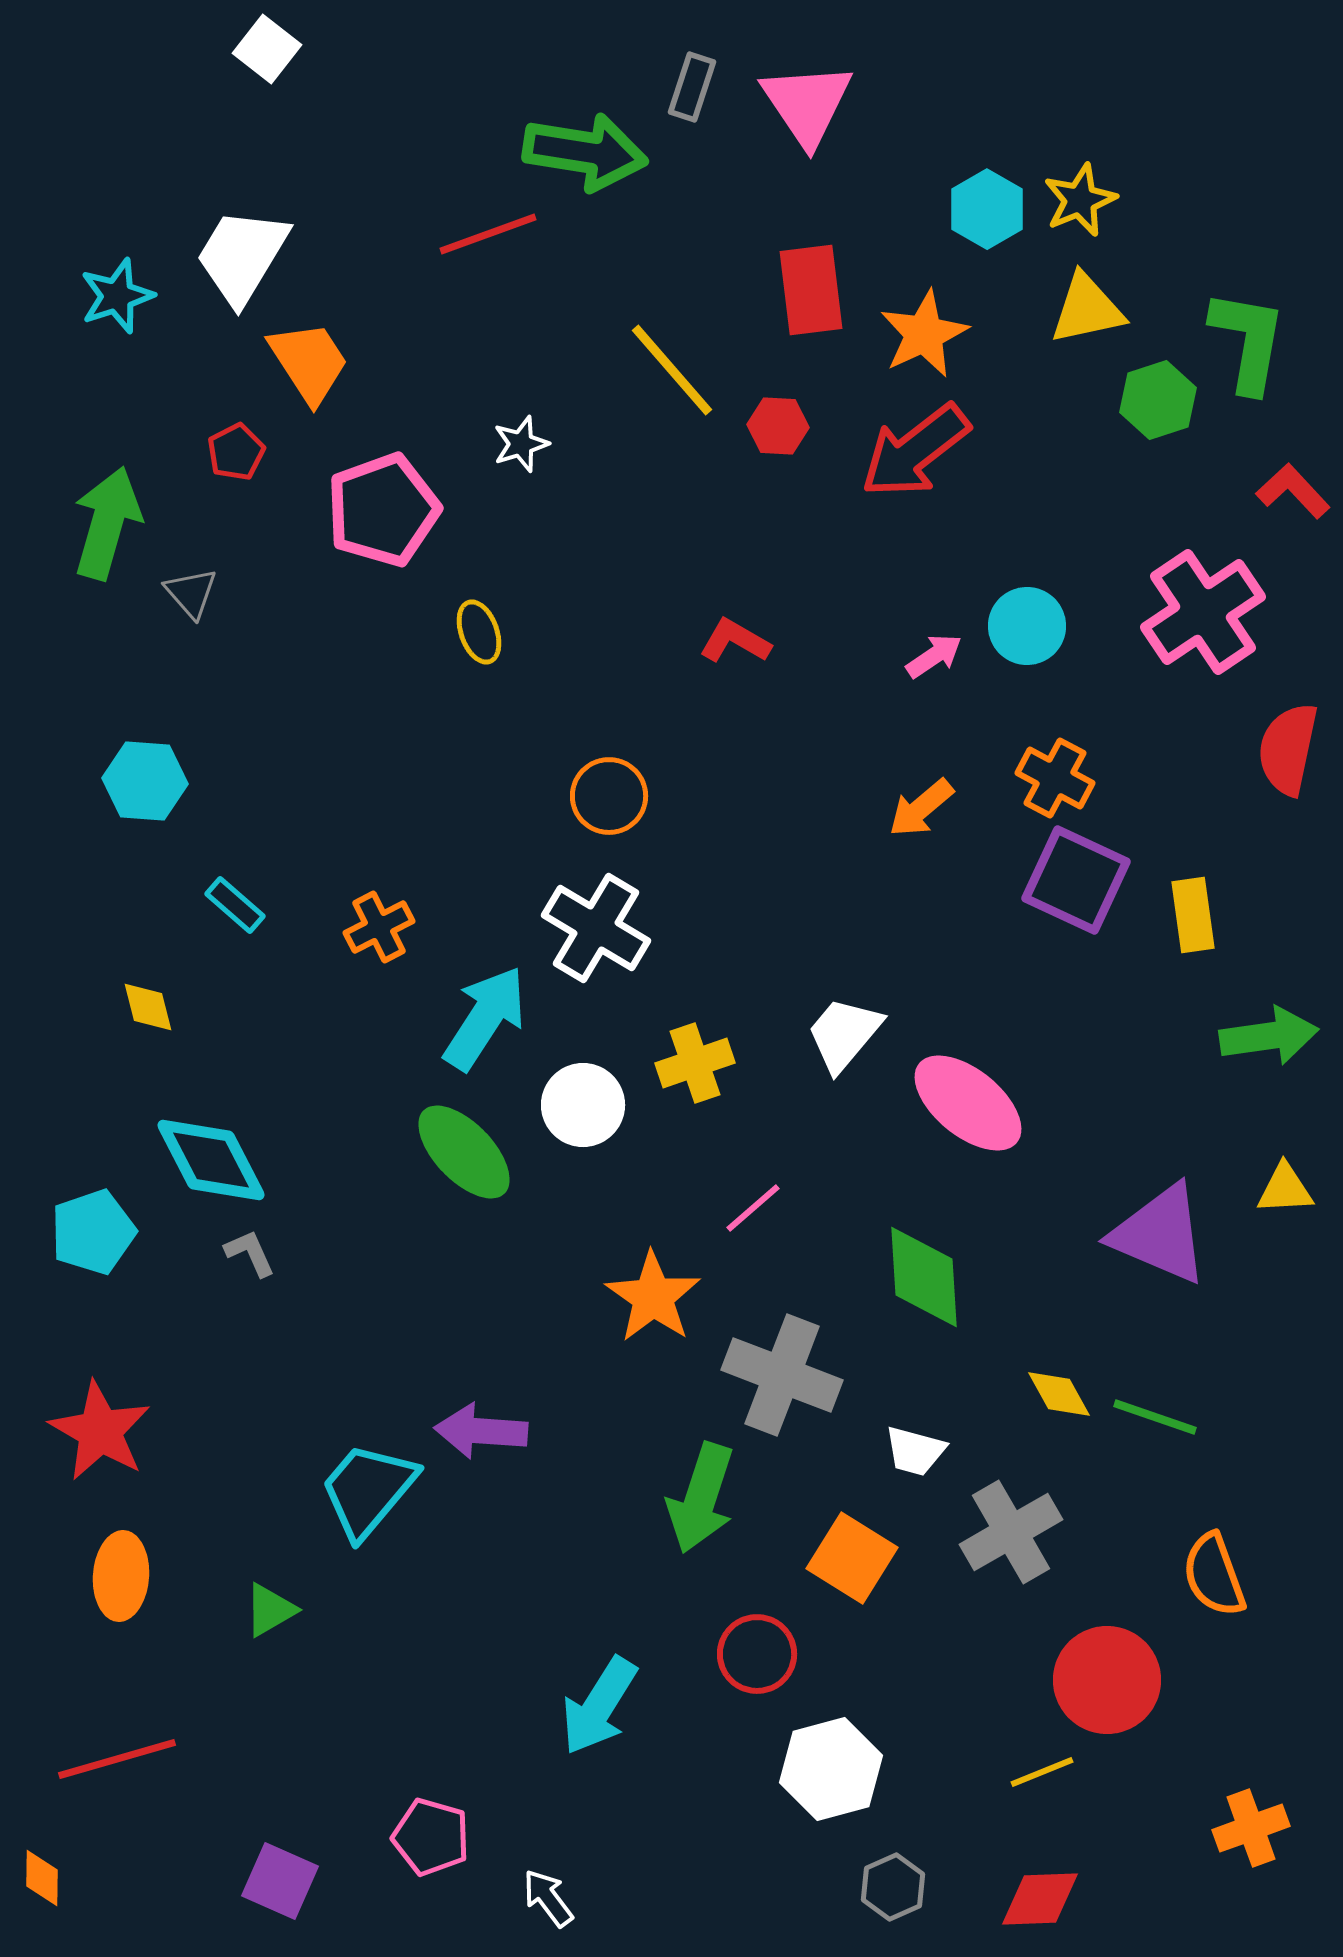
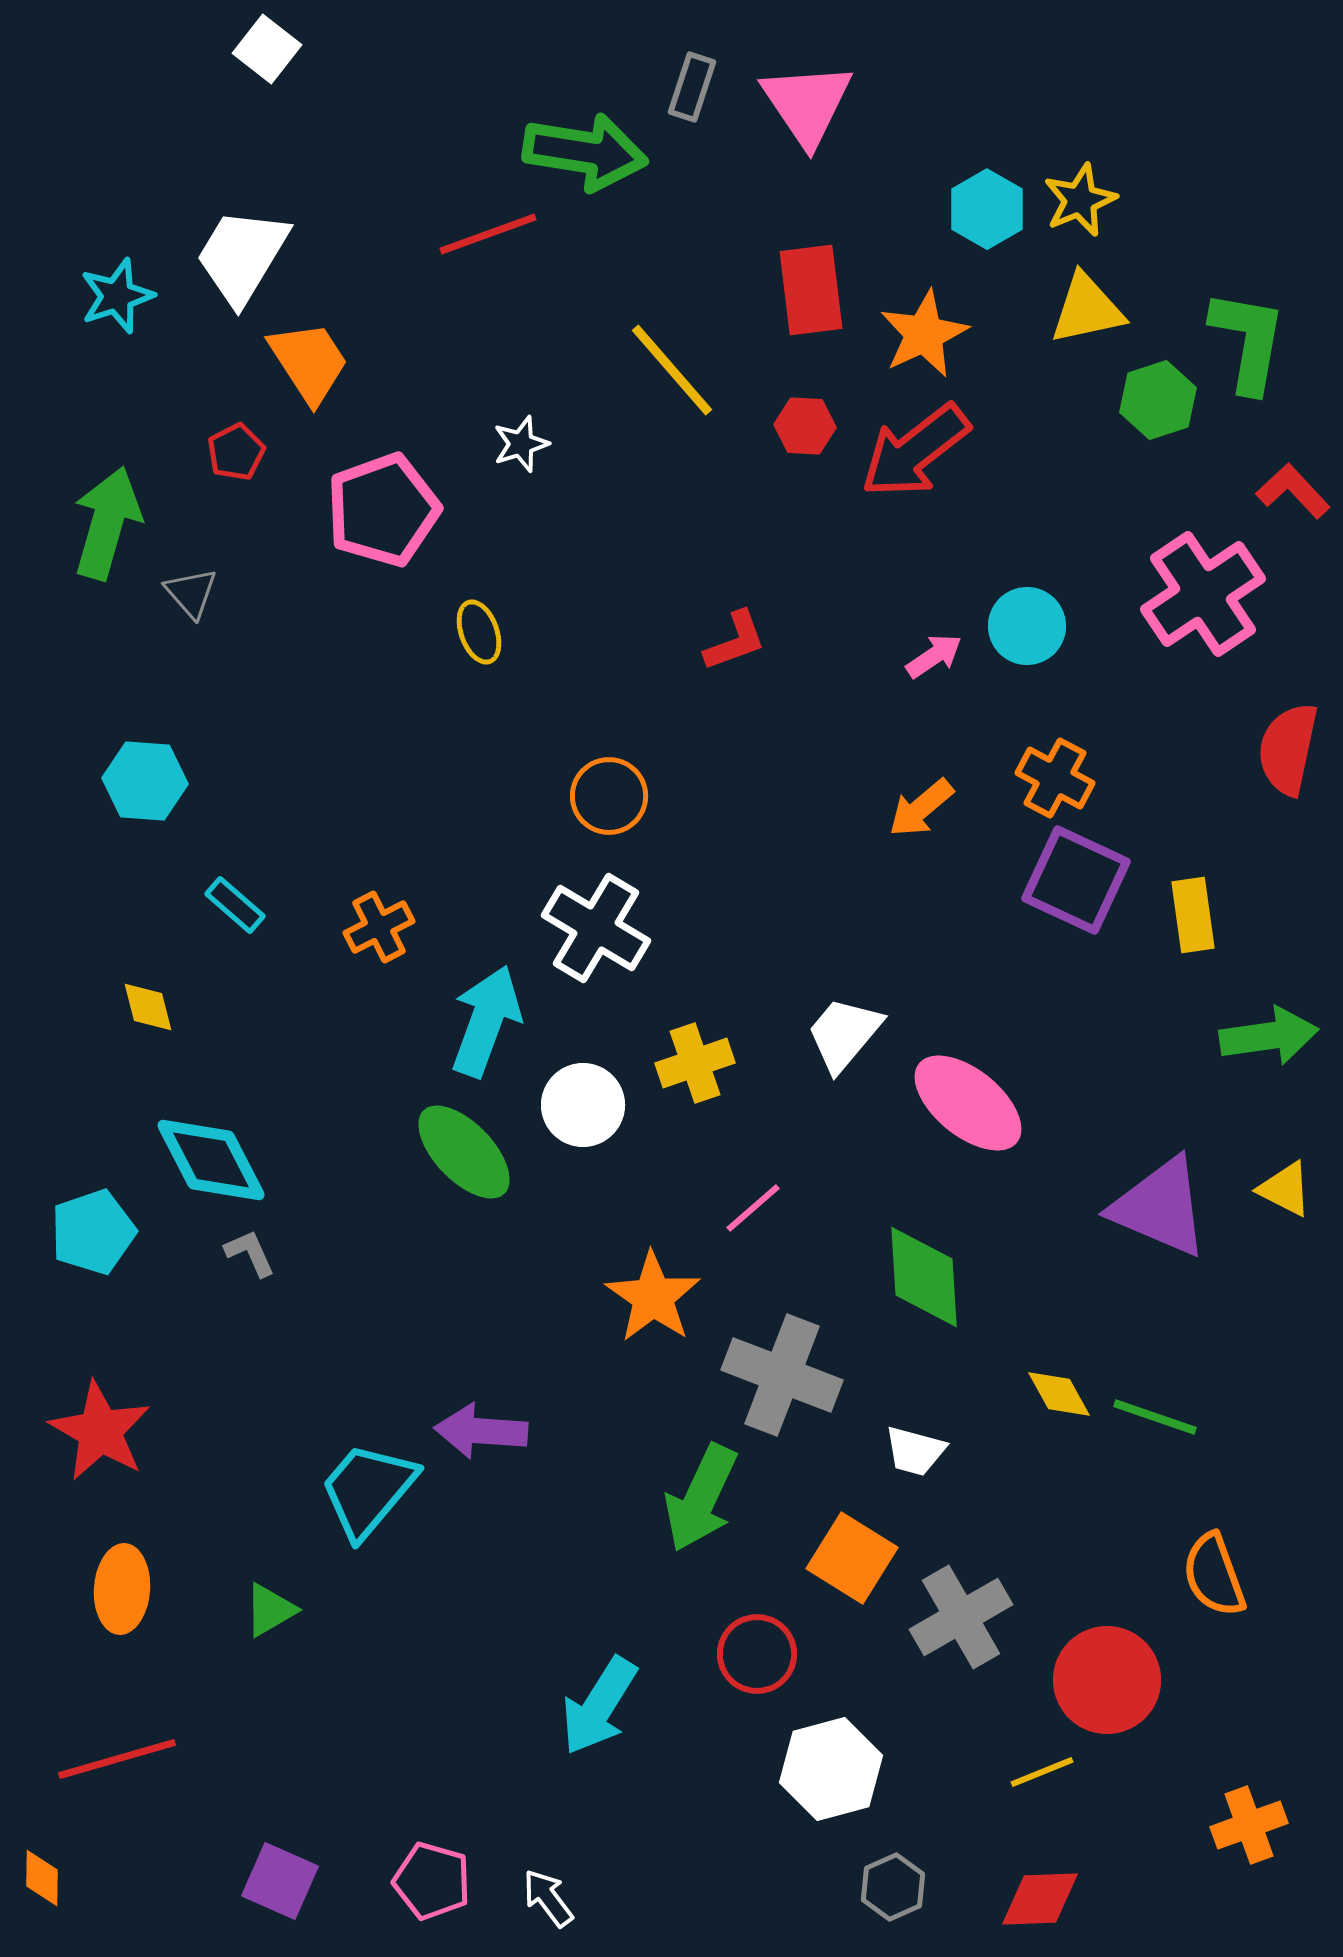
red hexagon at (778, 426): moved 27 px right
pink cross at (1203, 612): moved 18 px up
red L-shape at (735, 641): rotated 130 degrees clockwise
cyan arrow at (485, 1018): moved 1 px right, 3 px down; rotated 13 degrees counterclockwise
yellow triangle at (1285, 1189): rotated 30 degrees clockwise
purple triangle at (1160, 1234): moved 27 px up
green arrow at (701, 1498): rotated 7 degrees clockwise
gray cross at (1011, 1532): moved 50 px left, 85 px down
orange ellipse at (121, 1576): moved 1 px right, 13 px down
orange cross at (1251, 1828): moved 2 px left, 3 px up
pink pentagon at (431, 1837): moved 1 px right, 44 px down
